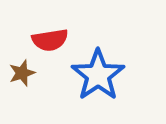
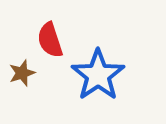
red semicircle: rotated 81 degrees clockwise
